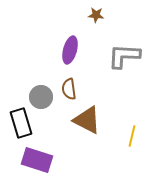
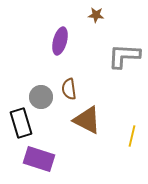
purple ellipse: moved 10 px left, 9 px up
purple rectangle: moved 2 px right, 1 px up
